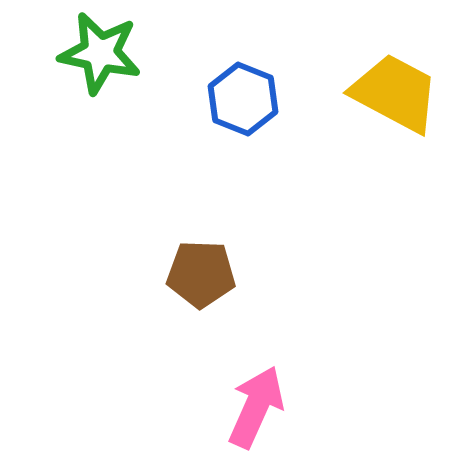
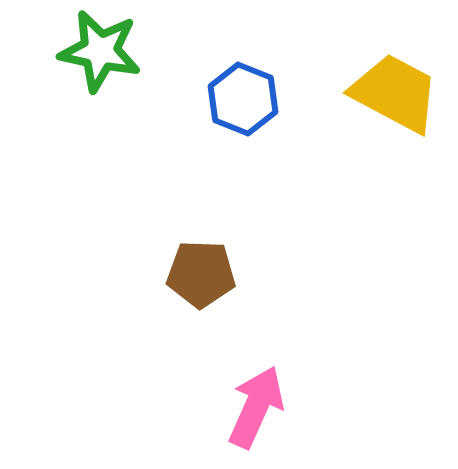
green star: moved 2 px up
